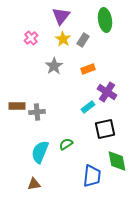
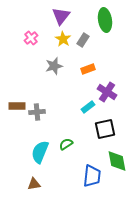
gray star: rotated 18 degrees clockwise
